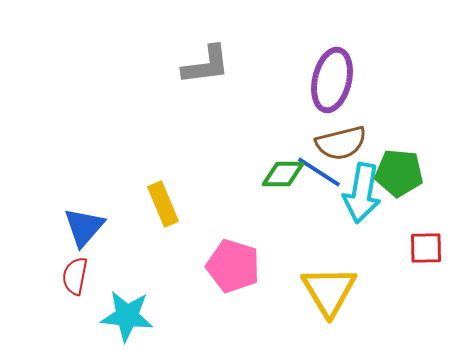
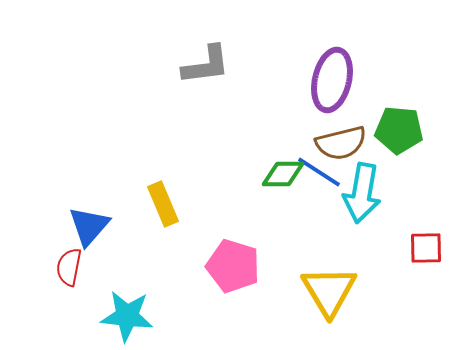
green pentagon: moved 43 px up
blue triangle: moved 5 px right, 1 px up
red semicircle: moved 6 px left, 9 px up
